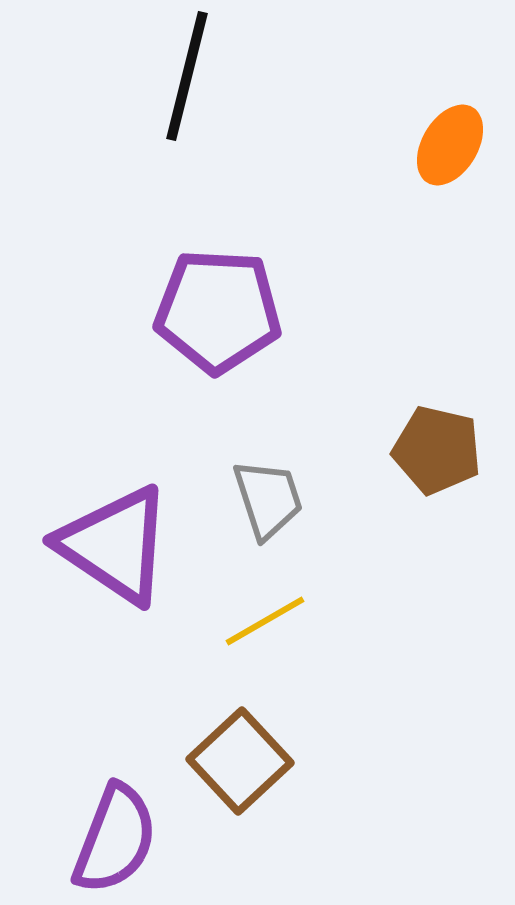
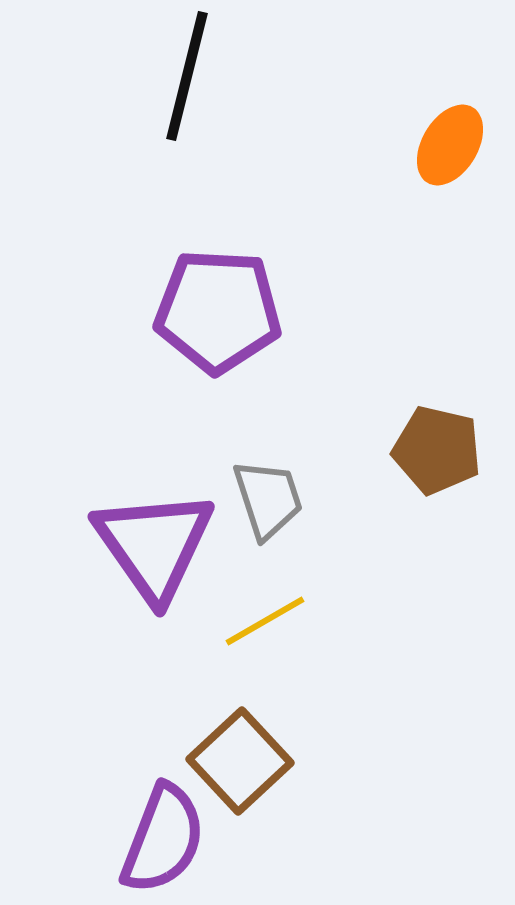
purple triangle: moved 39 px right; rotated 21 degrees clockwise
purple semicircle: moved 48 px right
